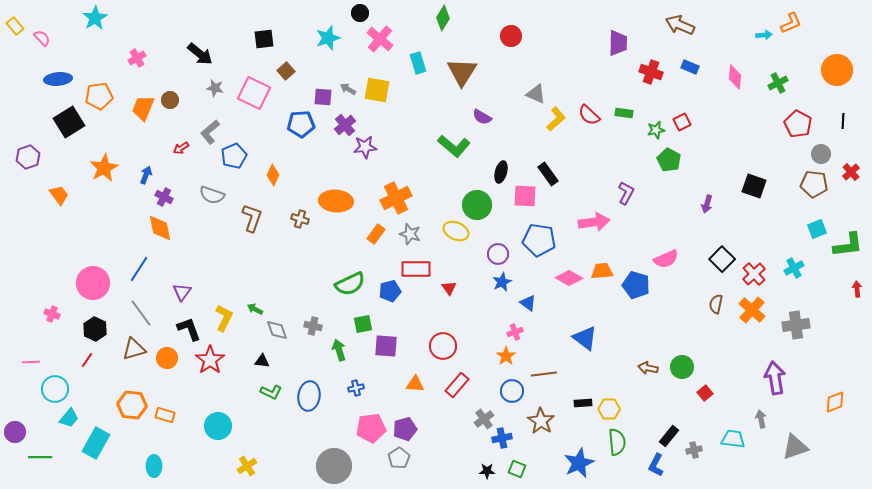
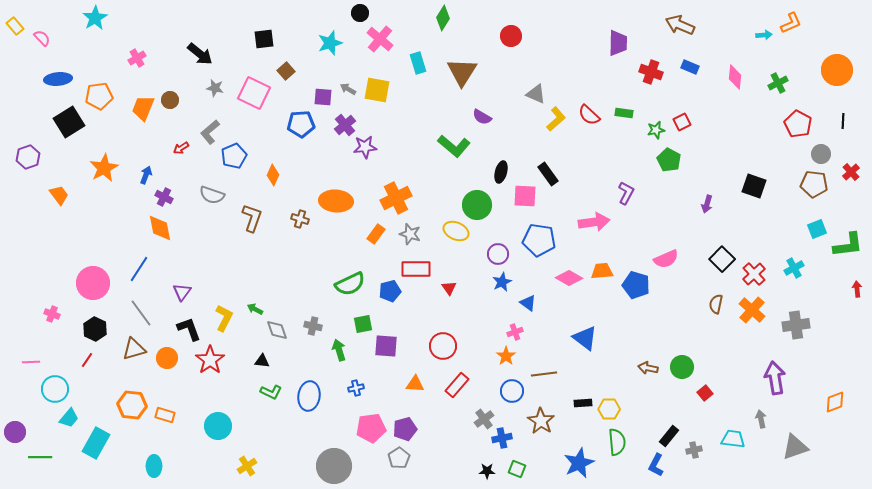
cyan star at (328, 38): moved 2 px right, 5 px down
